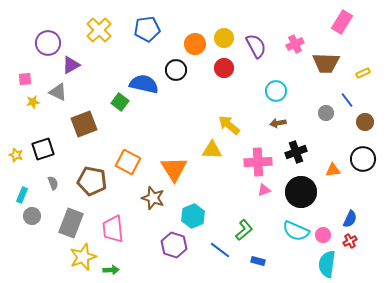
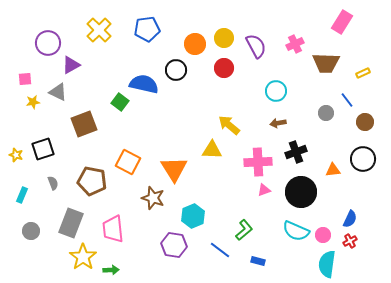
gray circle at (32, 216): moved 1 px left, 15 px down
purple hexagon at (174, 245): rotated 10 degrees counterclockwise
yellow star at (83, 257): rotated 16 degrees counterclockwise
